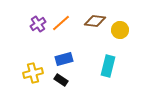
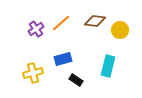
purple cross: moved 2 px left, 5 px down
blue rectangle: moved 1 px left
black rectangle: moved 15 px right
